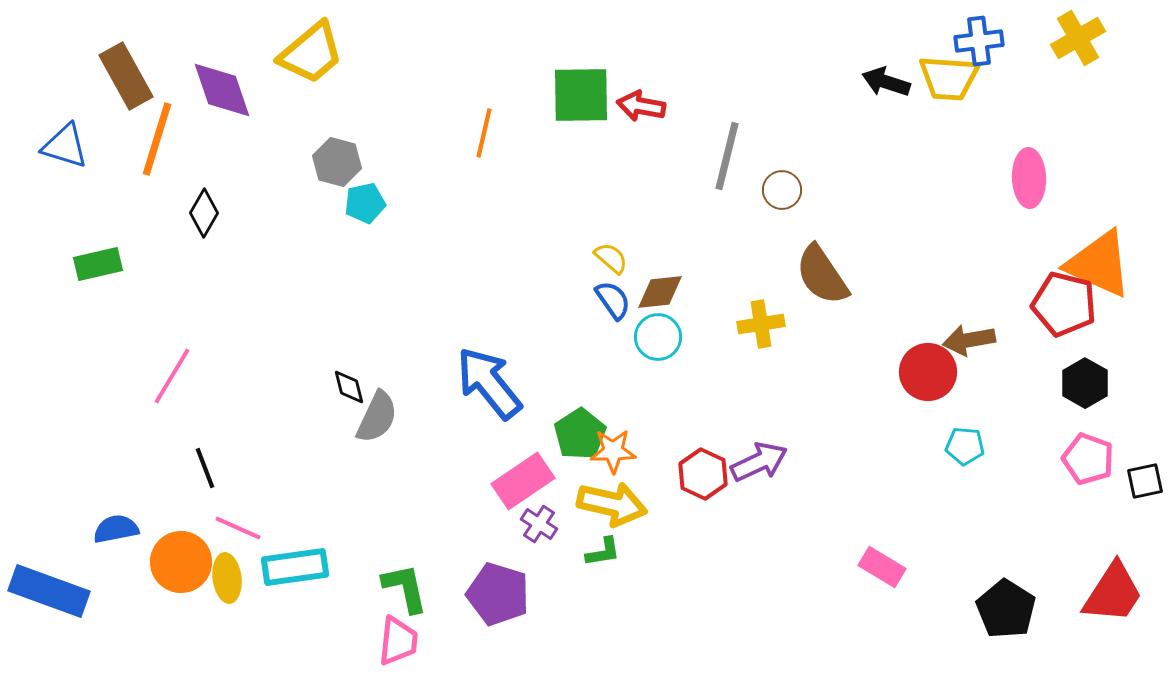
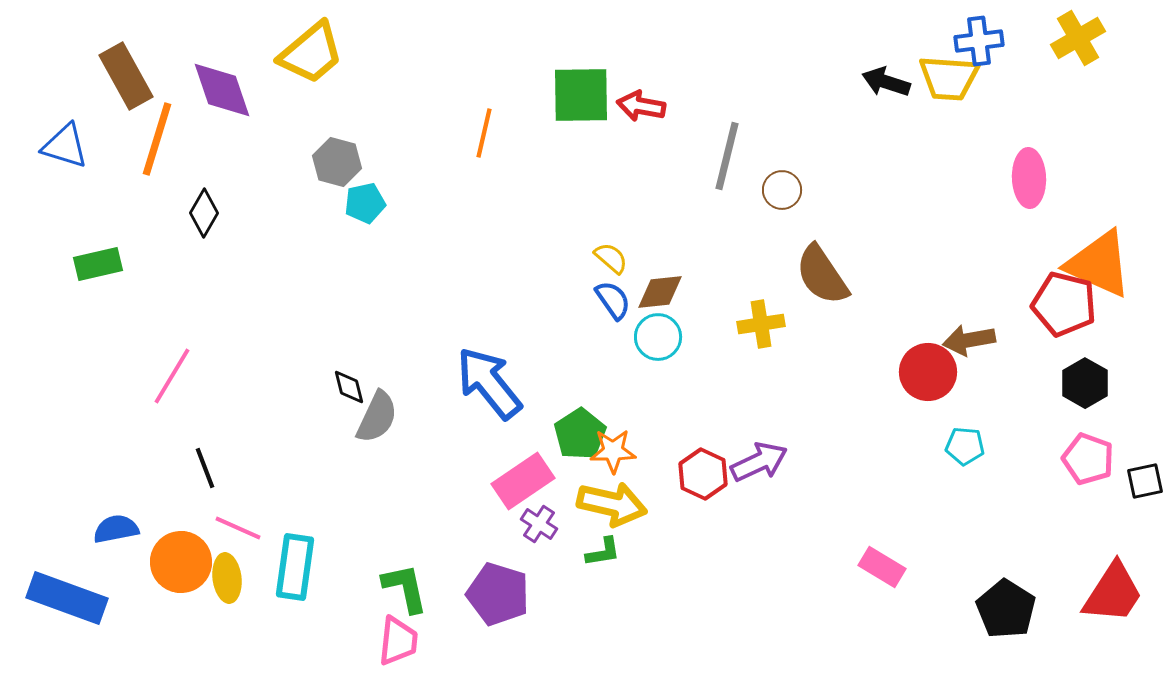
cyan rectangle at (295, 567): rotated 74 degrees counterclockwise
blue rectangle at (49, 591): moved 18 px right, 7 px down
